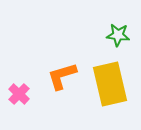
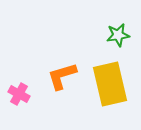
green star: rotated 15 degrees counterclockwise
pink cross: rotated 15 degrees counterclockwise
